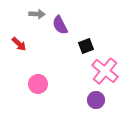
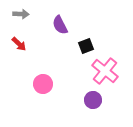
gray arrow: moved 16 px left
pink circle: moved 5 px right
purple circle: moved 3 px left
